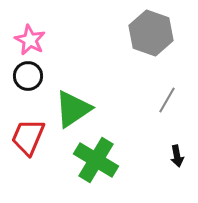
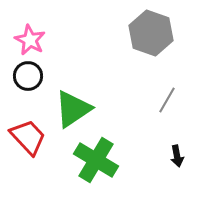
red trapezoid: rotated 114 degrees clockwise
